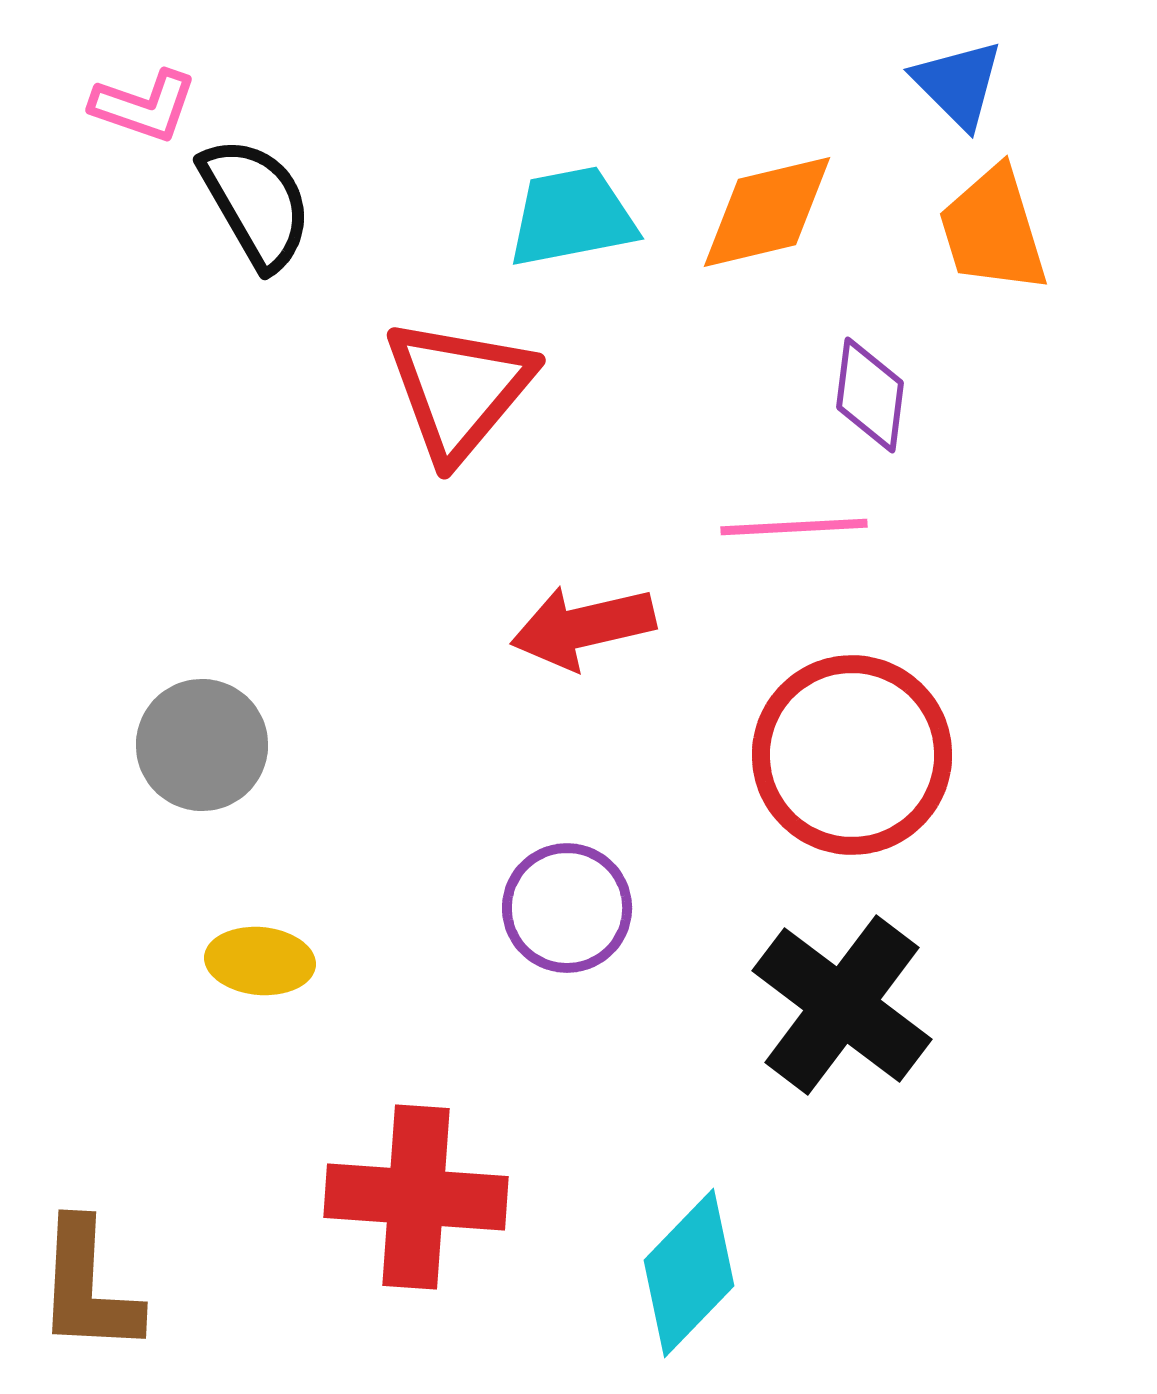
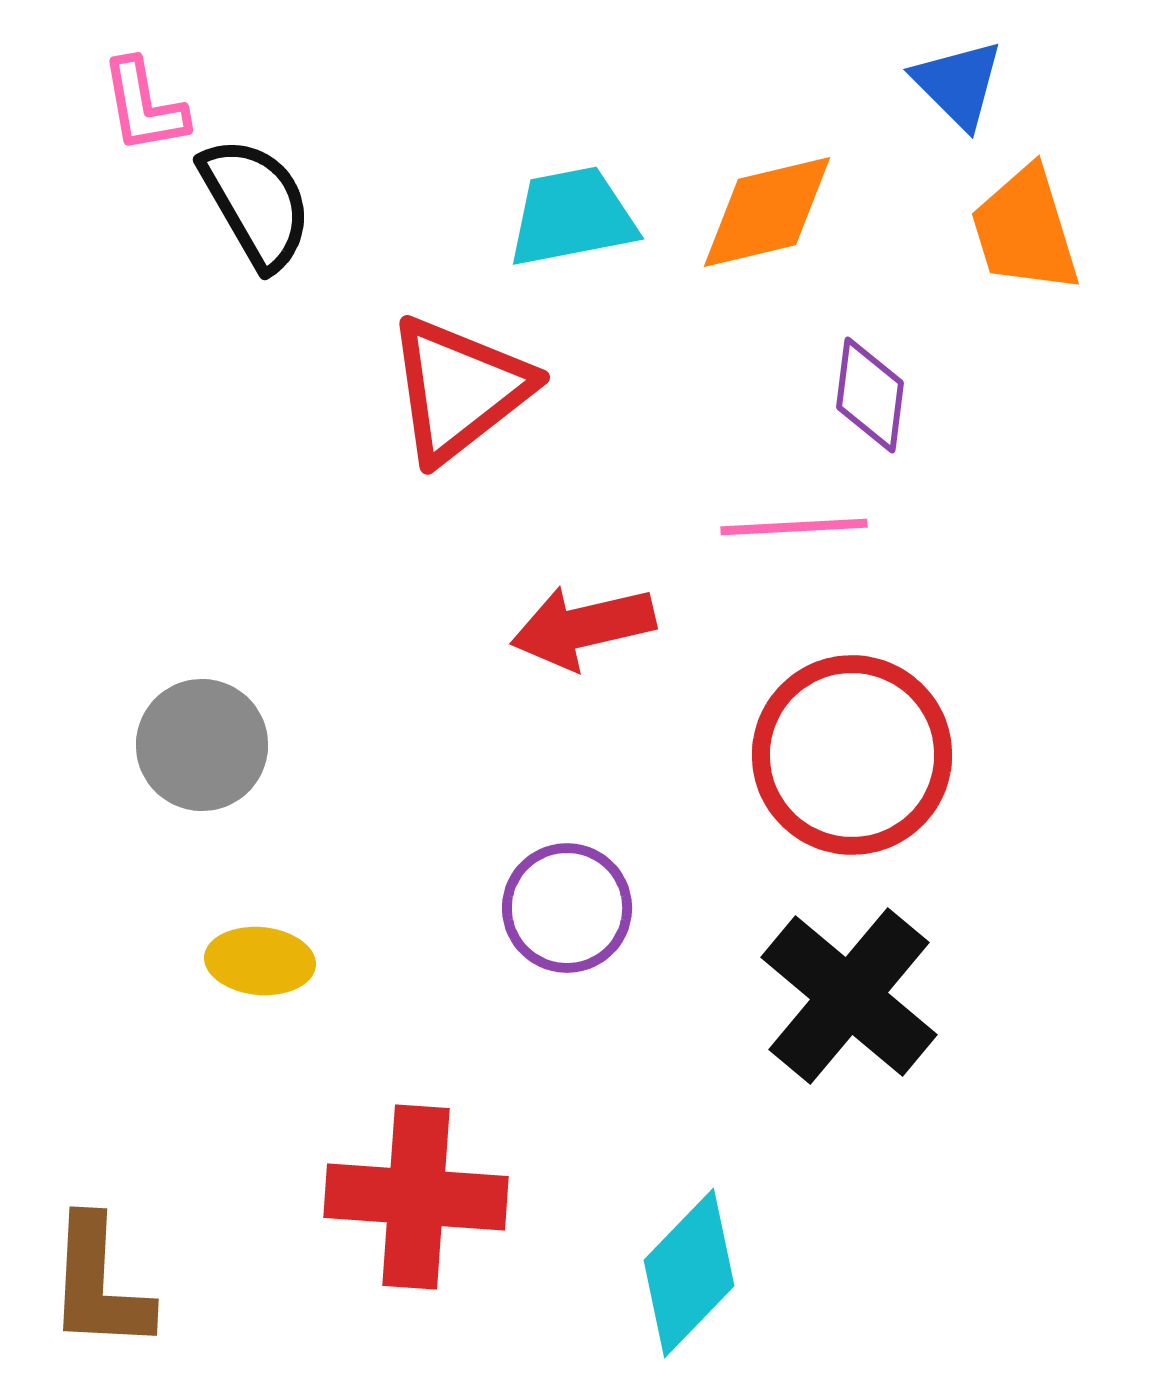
pink L-shape: rotated 61 degrees clockwise
orange trapezoid: moved 32 px right
red triangle: rotated 12 degrees clockwise
black cross: moved 7 px right, 9 px up; rotated 3 degrees clockwise
brown L-shape: moved 11 px right, 3 px up
